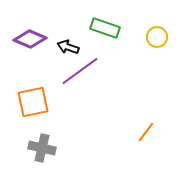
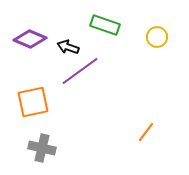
green rectangle: moved 3 px up
